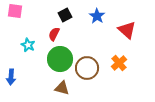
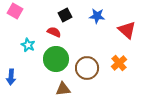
pink square: rotated 21 degrees clockwise
blue star: rotated 28 degrees counterclockwise
red semicircle: moved 2 px up; rotated 88 degrees clockwise
green circle: moved 4 px left
brown triangle: moved 1 px right, 1 px down; rotated 21 degrees counterclockwise
